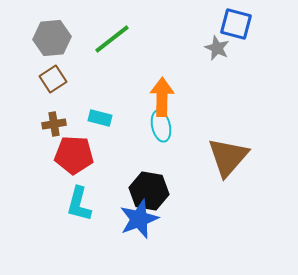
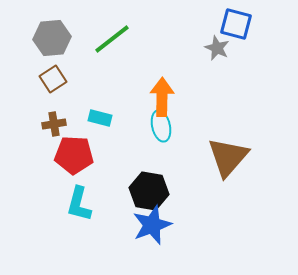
blue star: moved 13 px right, 6 px down
